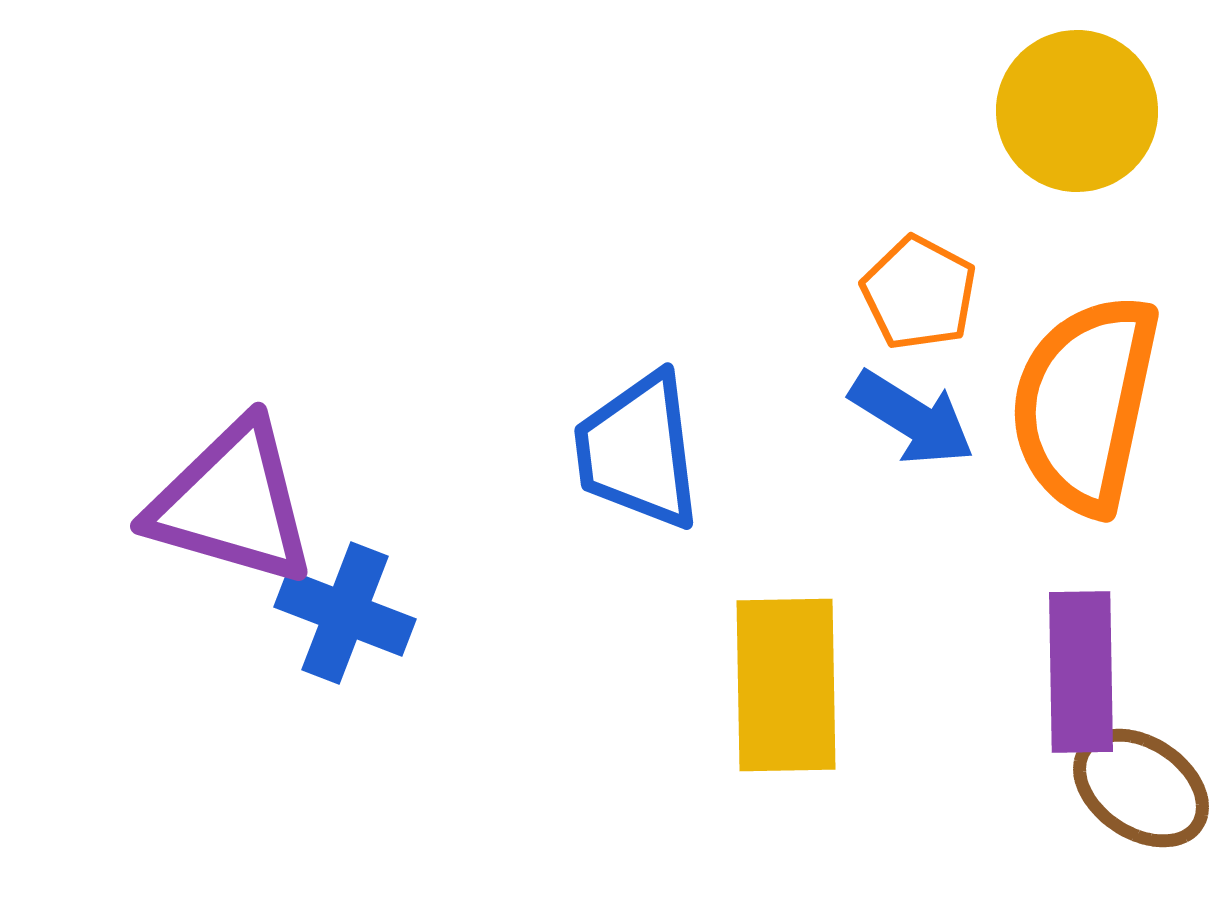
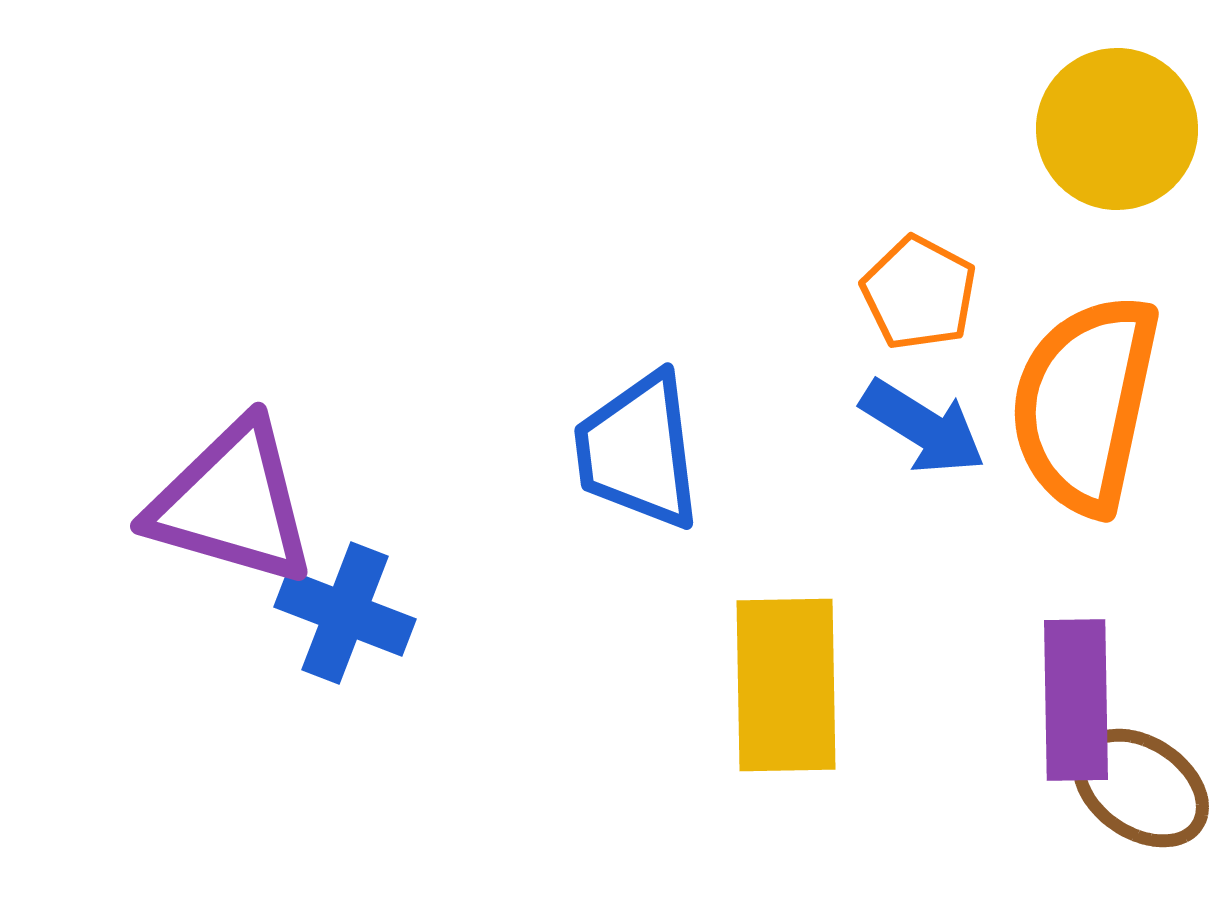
yellow circle: moved 40 px right, 18 px down
blue arrow: moved 11 px right, 9 px down
purple rectangle: moved 5 px left, 28 px down
